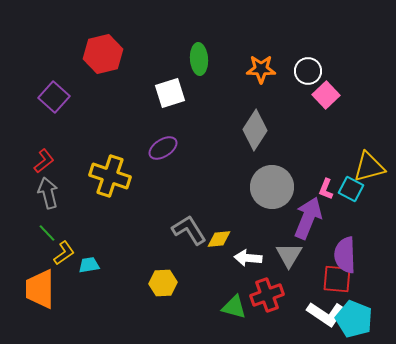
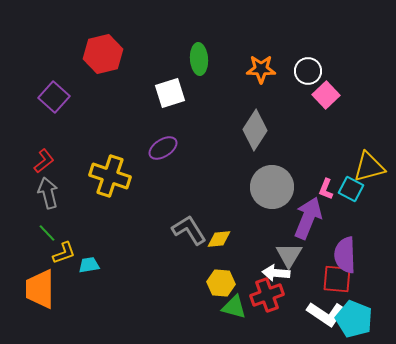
yellow L-shape: rotated 15 degrees clockwise
white arrow: moved 28 px right, 15 px down
yellow hexagon: moved 58 px right; rotated 8 degrees clockwise
